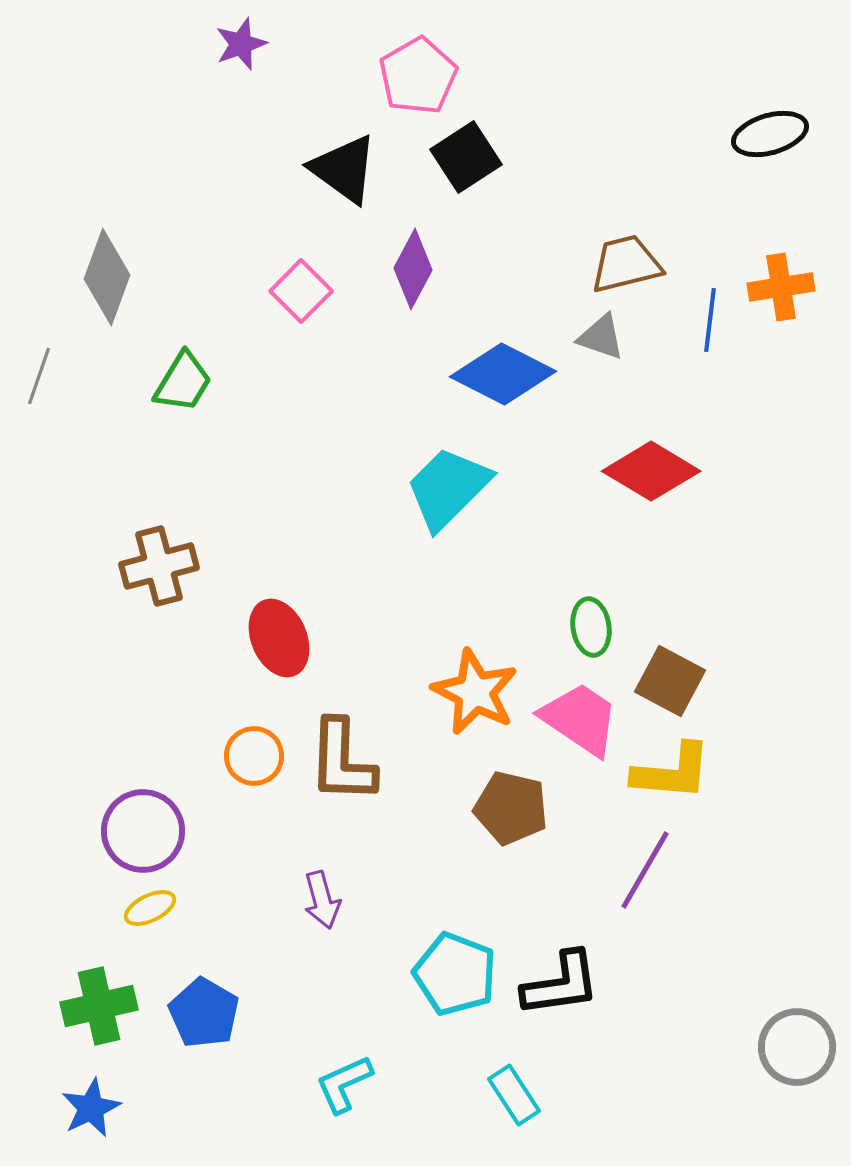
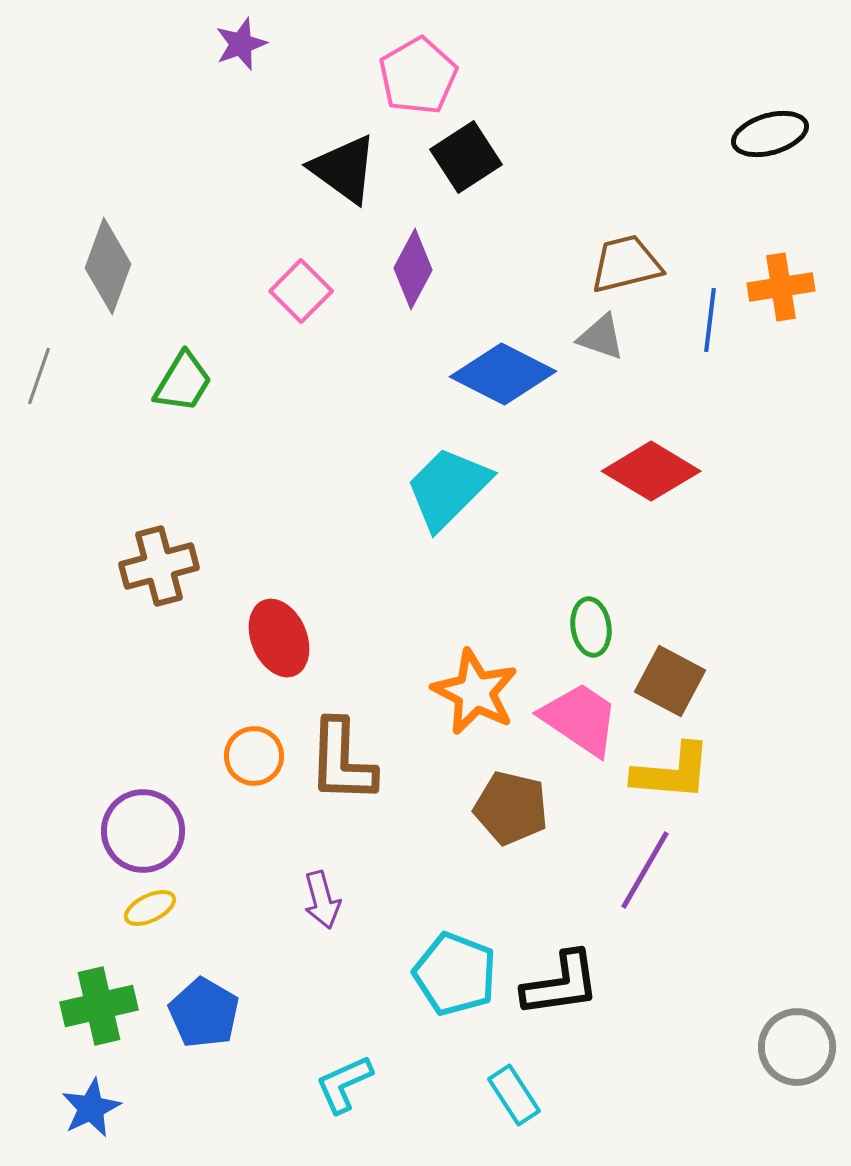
gray diamond: moved 1 px right, 11 px up
